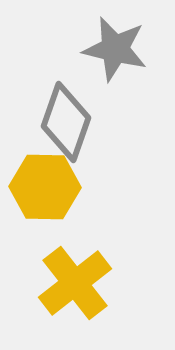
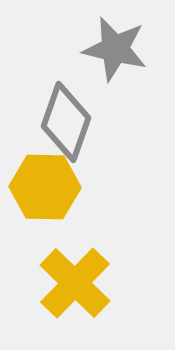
yellow cross: rotated 8 degrees counterclockwise
